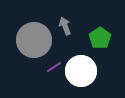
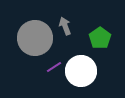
gray circle: moved 1 px right, 2 px up
